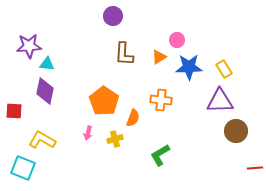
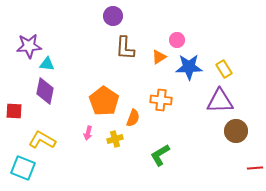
brown L-shape: moved 1 px right, 6 px up
